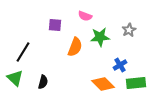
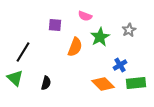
green star: rotated 24 degrees counterclockwise
black semicircle: moved 3 px right, 1 px down
